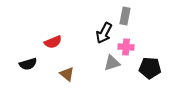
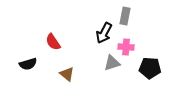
red semicircle: rotated 78 degrees clockwise
